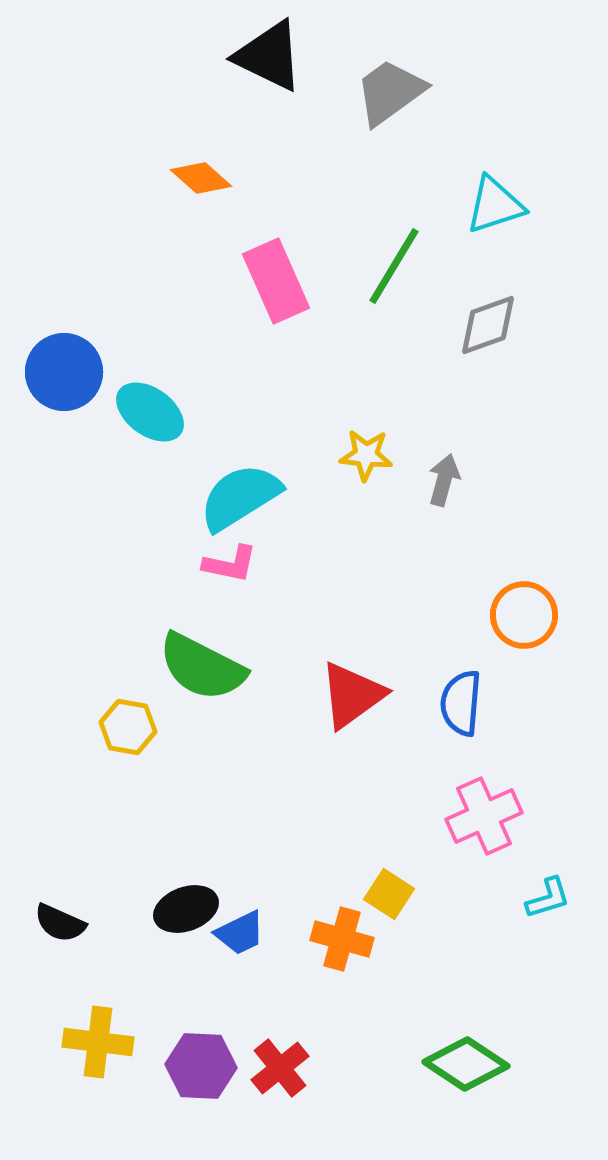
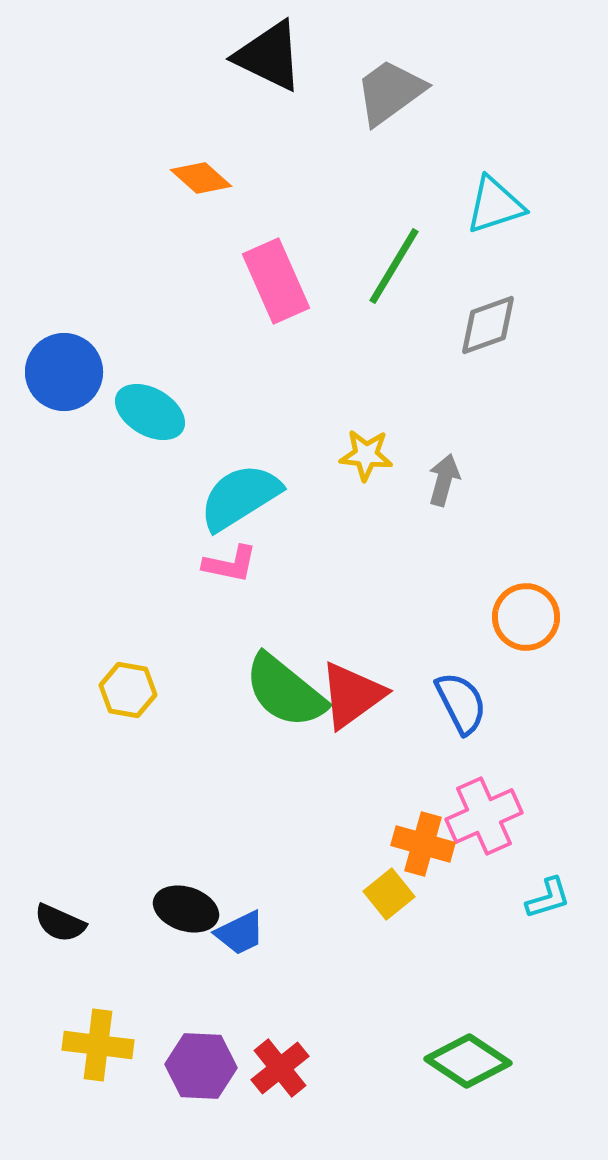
cyan ellipse: rotated 6 degrees counterclockwise
orange circle: moved 2 px right, 2 px down
green semicircle: moved 83 px right, 24 px down; rotated 12 degrees clockwise
blue semicircle: rotated 148 degrees clockwise
yellow hexagon: moved 37 px up
yellow square: rotated 18 degrees clockwise
black ellipse: rotated 38 degrees clockwise
orange cross: moved 81 px right, 95 px up
yellow cross: moved 3 px down
green diamond: moved 2 px right, 3 px up
